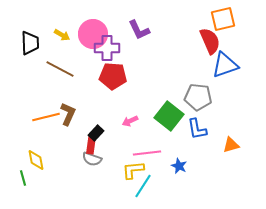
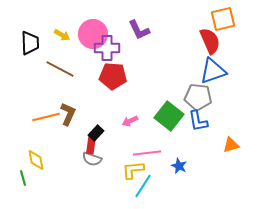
blue triangle: moved 12 px left, 6 px down
blue L-shape: moved 1 px right, 8 px up
